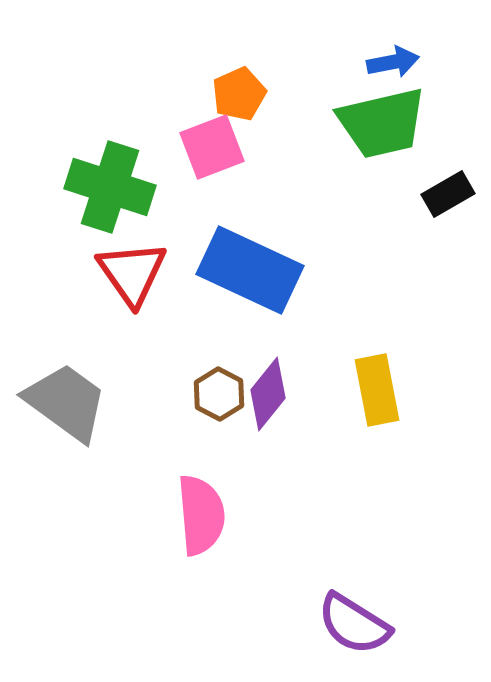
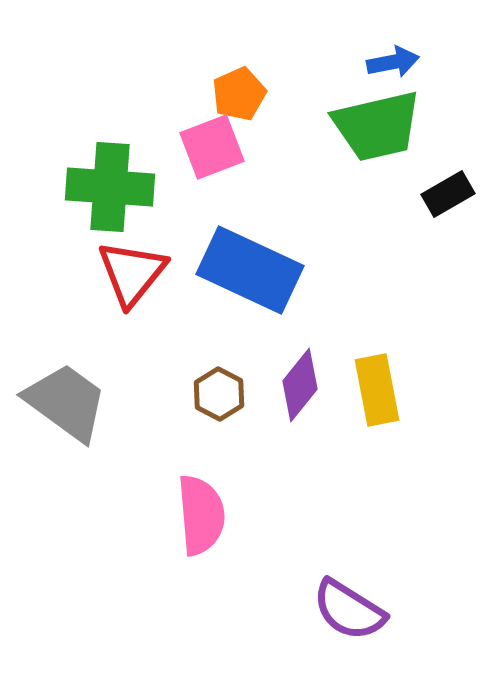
green trapezoid: moved 5 px left, 3 px down
green cross: rotated 14 degrees counterclockwise
red triangle: rotated 14 degrees clockwise
purple diamond: moved 32 px right, 9 px up
purple semicircle: moved 5 px left, 14 px up
